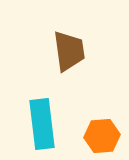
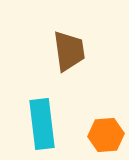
orange hexagon: moved 4 px right, 1 px up
